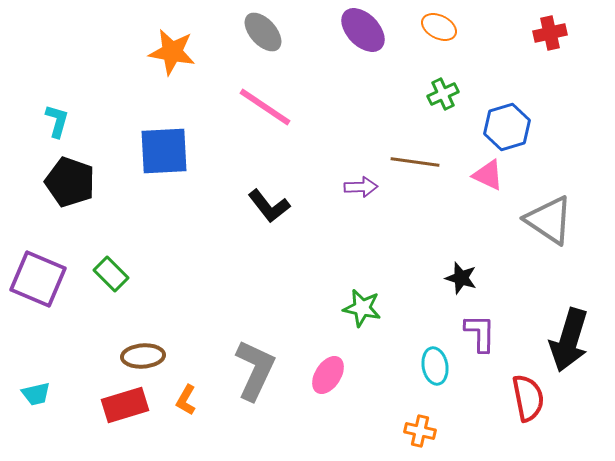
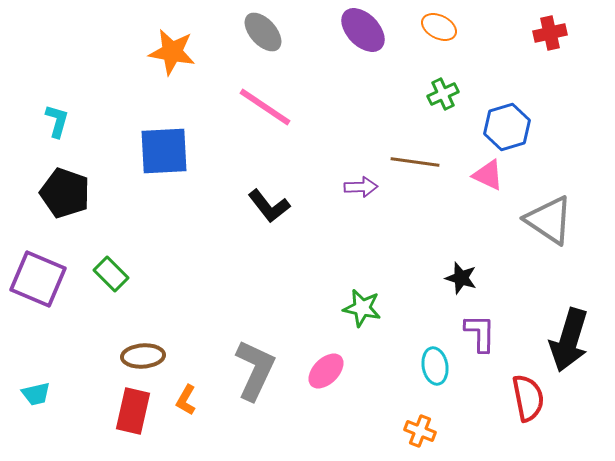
black pentagon: moved 5 px left, 11 px down
pink ellipse: moved 2 px left, 4 px up; rotated 12 degrees clockwise
red rectangle: moved 8 px right, 6 px down; rotated 60 degrees counterclockwise
orange cross: rotated 8 degrees clockwise
